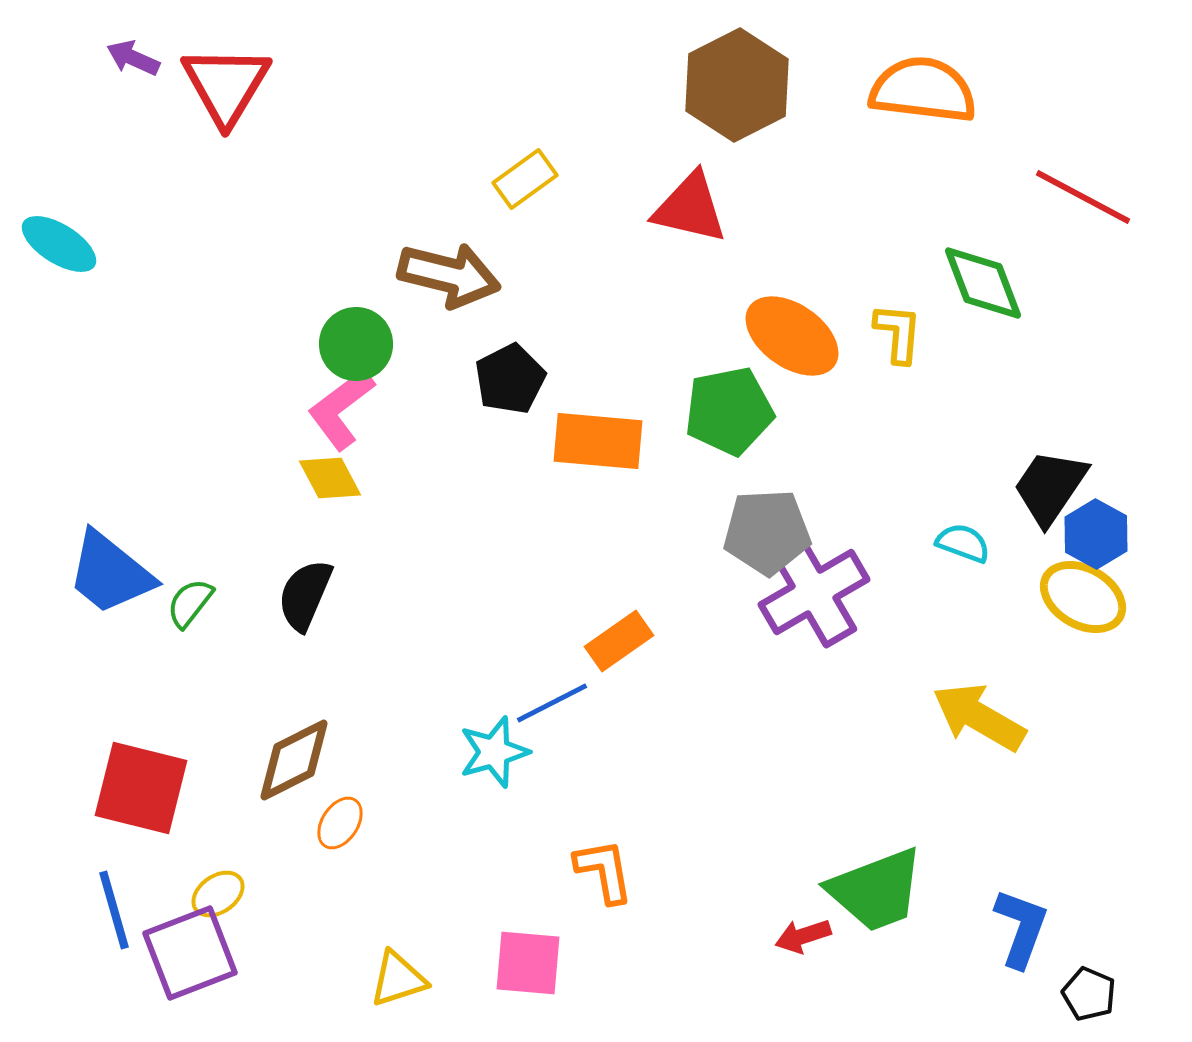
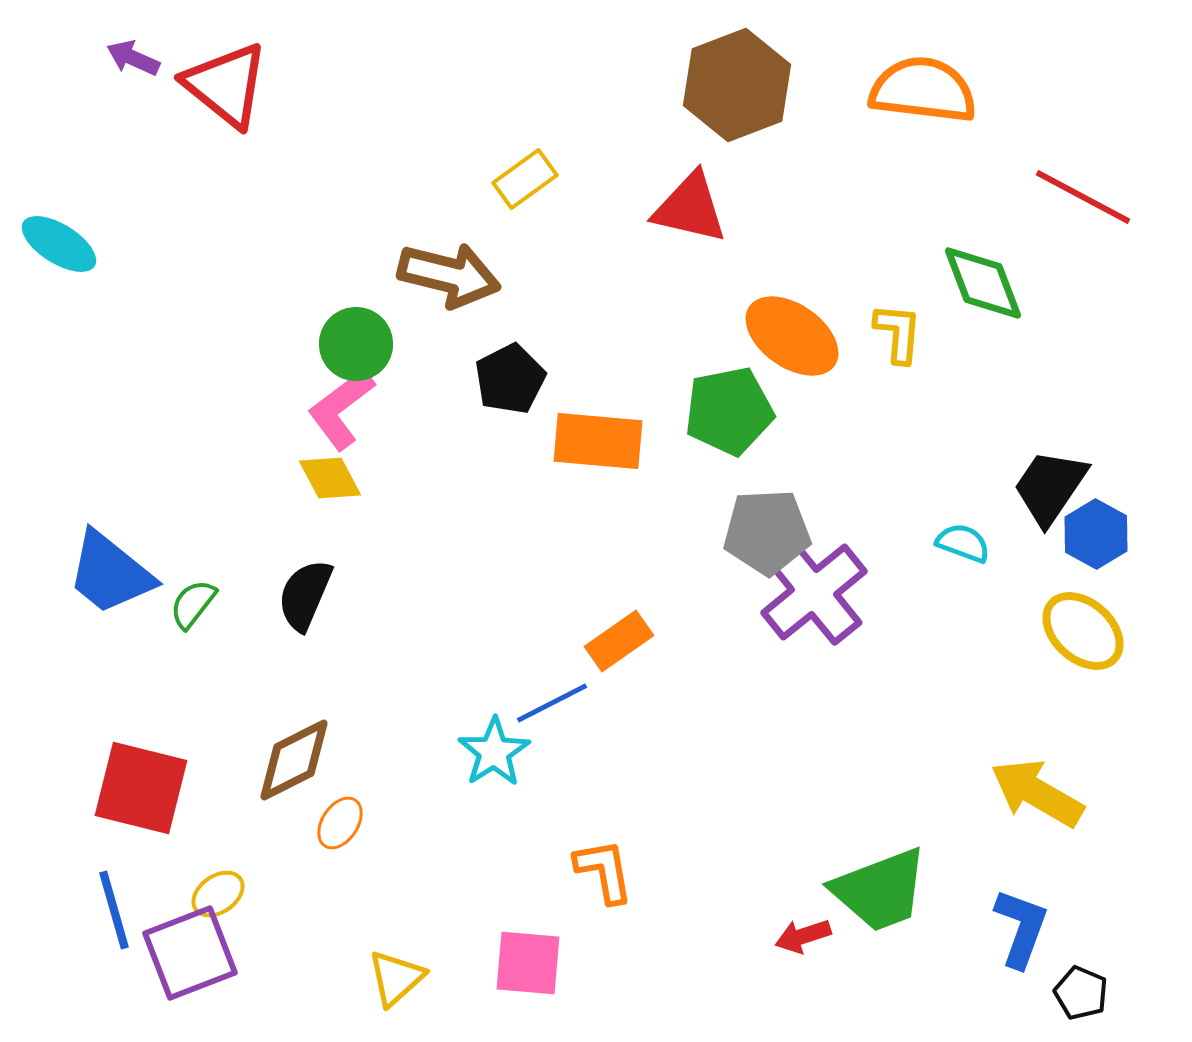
red triangle at (226, 85): rotated 22 degrees counterclockwise
brown hexagon at (737, 85): rotated 6 degrees clockwise
purple cross at (814, 592): rotated 9 degrees counterclockwise
yellow ellipse at (1083, 597): moved 34 px down; rotated 12 degrees clockwise
green semicircle at (190, 603): moved 3 px right, 1 px down
yellow arrow at (979, 717): moved 58 px right, 76 px down
cyan star at (494, 752): rotated 16 degrees counterclockwise
green trapezoid at (876, 890): moved 4 px right
yellow triangle at (398, 979): moved 2 px left, 1 px up; rotated 24 degrees counterclockwise
black pentagon at (1089, 994): moved 8 px left, 1 px up
